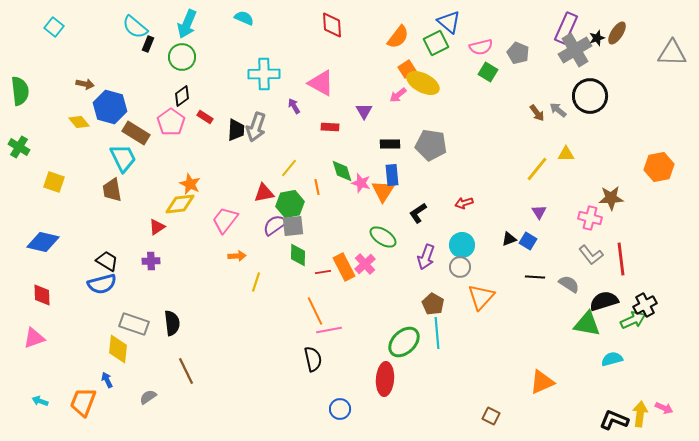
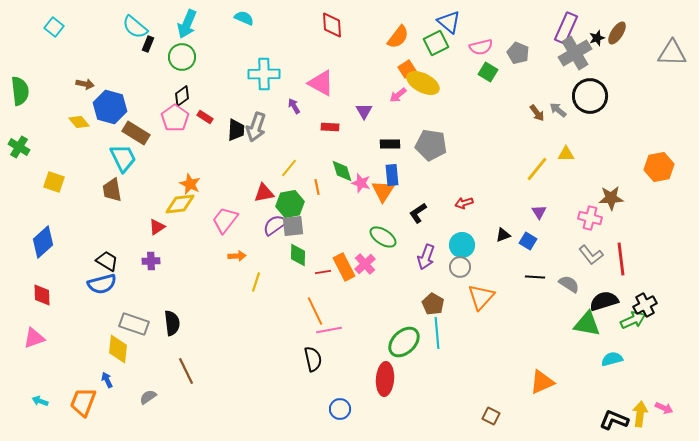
gray cross at (575, 50): moved 3 px down
pink pentagon at (171, 122): moved 4 px right, 4 px up
black triangle at (509, 239): moved 6 px left, 4 px up
blue diamond at (43, 242): rotated 56 degrees counterclockwise
